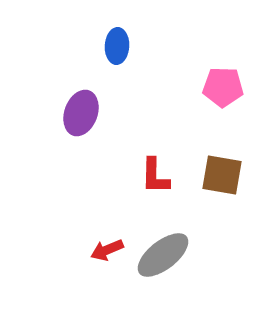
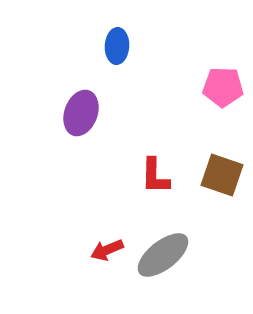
brown square: rotated 9 degrees clockwise
